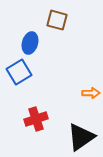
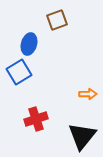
brown square: rotated 35 degrees counterclockwise
blue ellipse: moved 1 px left, 1 px down
orange arrow: moved 3 px left, 1 px down
black triangle: moved 1 px right, 1 px up; rotated 16 degrees counterclockwise
